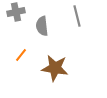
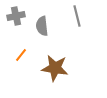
gray cross: moved 4 px down
